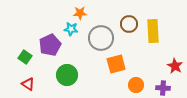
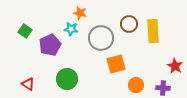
orange star: rotated 16 degrees clockwise
green square: moved 26 px up
green circle: moved 4 px down
